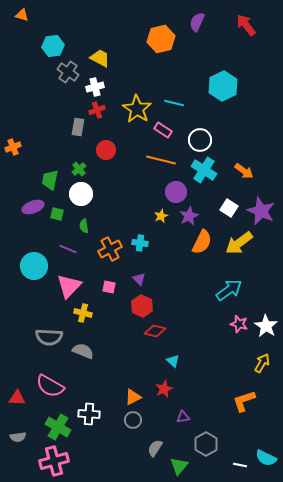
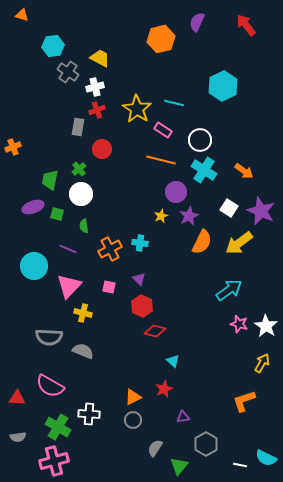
red circle at (106, 150): moved 4 px left, 1 px up
